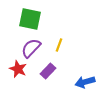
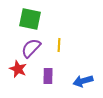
yellow line: rotated 16 degrees counterclockwise
purple rectangle: moved 5 px down; rotated 42 degrees counterclockwise
blue arrow: moved 2 px left, 1 px up
